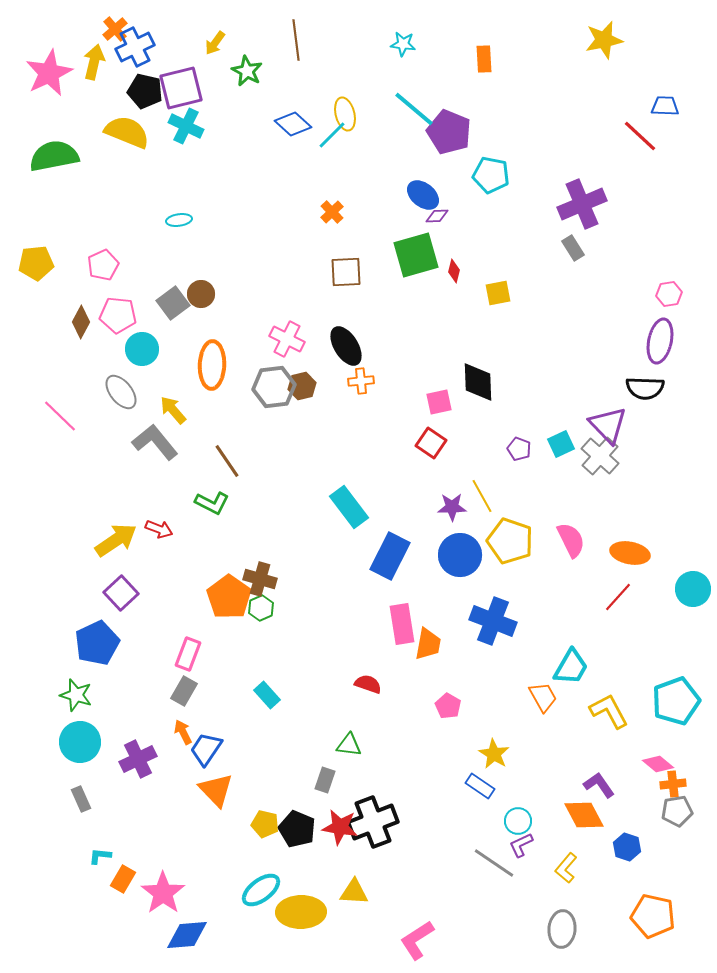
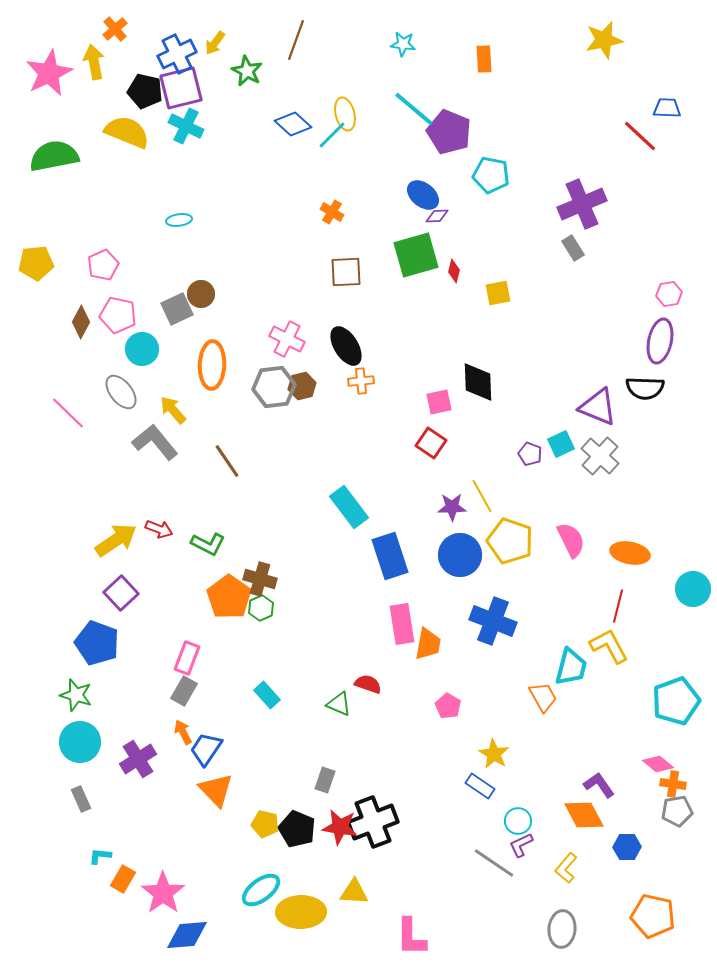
brown line at (296, 40): rotated 27 degrees clockwise
blue cross at (135, 47): moved 42 px right, 7 px down
yellow arrow at (94, 62): rotated 24 degrees counterclockwise
blue trapezoid at (665, 106): moved 2 px right, 2 px down
orange cross at (332, 212): rotated 15 degrees counterclockwise
gray square at (173, 303): moved 4 px right, 6 px down; rotated 12 degrees clockwise
pink pentagon at (118, 315): rotated 6 degrees clockwise
pink line at (60, 416): moved 8 px right, 3 px up
purple triangle at (608, 425): moved 10 px left, 18 px up; rotated 24 degrees counterclockwise
purple pentagon at (519, 449): moved 11 px right, 5 px down
green L-shape at (212, 503): moved 4 px left, 41 px down
blue rectangle at (390, 556): rotated 45 degrees counterclockwise
red line at (618, 597): moved 9 px down; rotated 28 degrees counterclockwise
blue pentagon at (97, 643): rotated 27 degrees counterclockwise
pink rectangle at (188, 654): moved 1 px left, 4 px down
cyan trapezoid at (571, 667): rotated 15 degrees counterclockwise
yellow L-shape at (609, 711): moved 65 px up
green triangle at (349, 745): moved 10 px left, 41 px up; rotated 16 degrees clockwise
purple cross at (138, 759): rotated 6 degrees counterclockwise
orange cross at (673, 784): rotated 15 degrees clockwise
blue hexagon at (627, 847): rotated 20 degrees counterclockwise
pink L-shape at (417, 940): moved 6 px left, 3 px up; rotated 57 degrees counterclockwise
